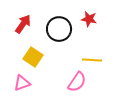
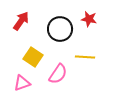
red arrow: moved 2 px left, 3 px up
black circle: moved 1 px right
yellow line: moved 7 px left, 3 px up
pink semicircle: moved 19 px left, 8 px up
